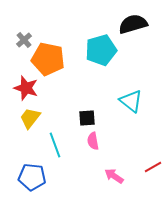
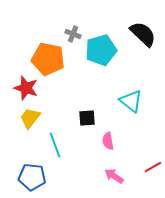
black semicircle: moved 10 px right, 10 px down; rotated 60 degrees clockwise
gray cross: moved 49 px right, 6 px up; rotated 28 degrees counterclockwise
pink semicircle: moved 15 px right
